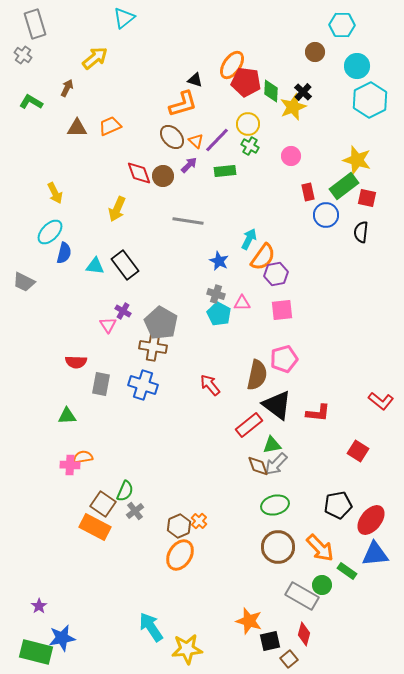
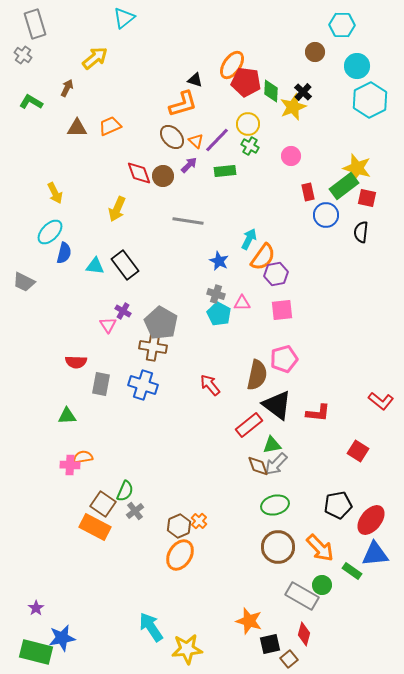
yellow star at (357, 160): moved 8 px down
green rectangle at (347, 571): moved 5 px right
purple star at (39, 606): moved 3 px left, 2 px down
black square at (270, 641): moved 3 px down
